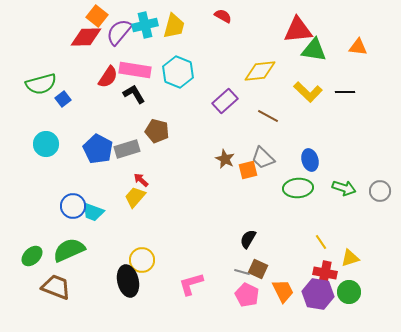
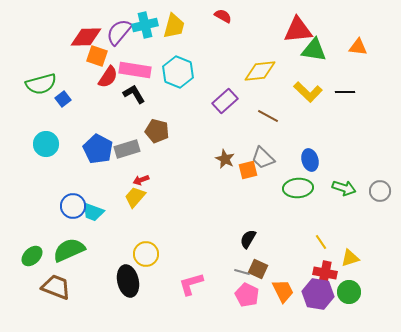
orange square at (97, 16): moved 40 px down; rotated 20 degrees counterclockwise
red arrow at (141, 180): rotated 63 degrees counterclockwise
yellow circle at (142, 260): moved 4 px right, 6 px up
